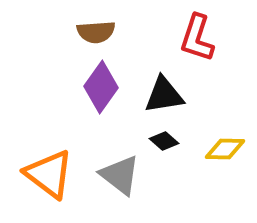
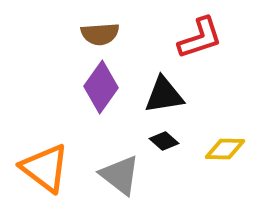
brown semicircle: moved 4 px right, 2 px down
red L-shape: moved 3 px right; rotated 126 degrees counterclockwise
orange triangle: moved 4 px left, 6 px up
